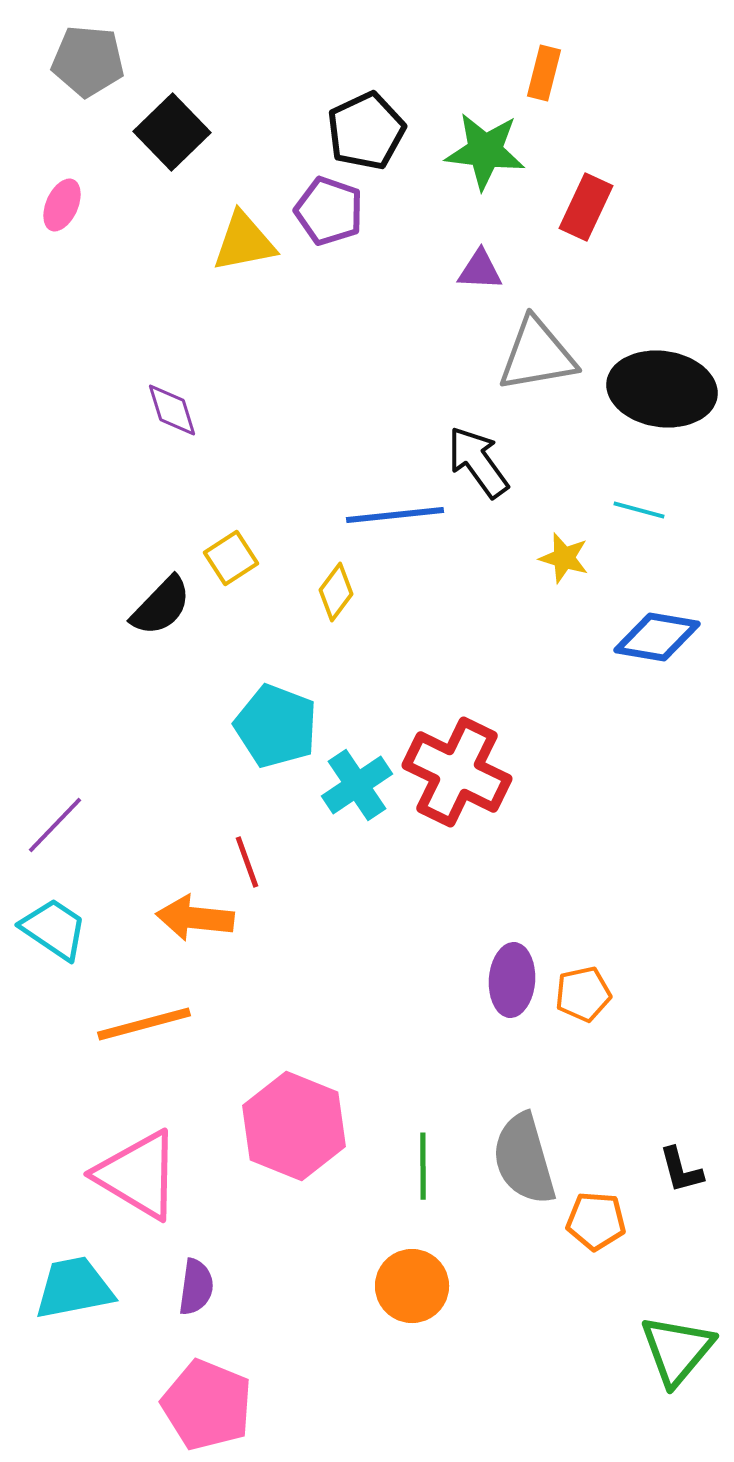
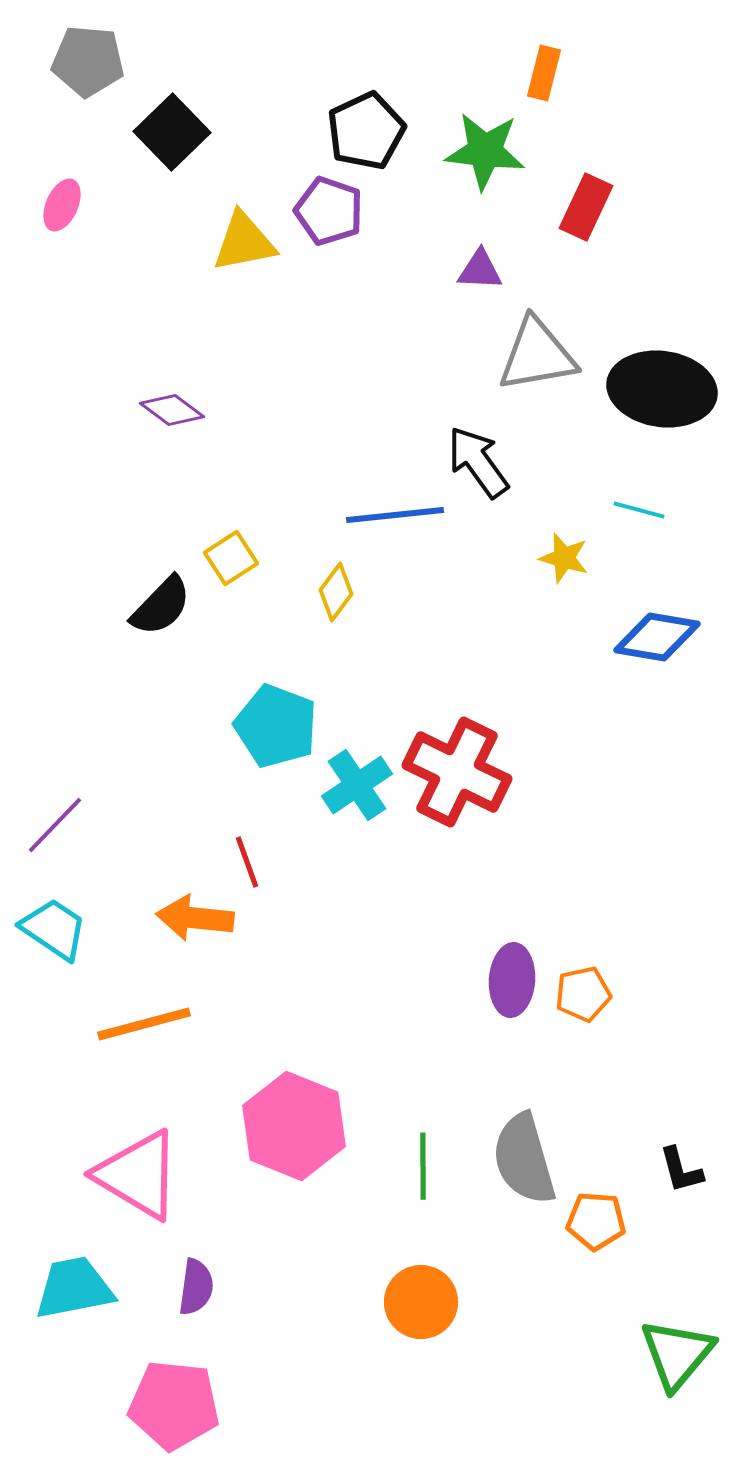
purple diamond at (172, 410): rotated 36 degrees counterclockwise
orange circle at (412, 1286): moved 9 px right, 16 px down
green triangle at (677, 1350): moved 4 px down
pink pentagon at (207, 1405): moved 33 px left; rotated 16 degrees counterclockwise
